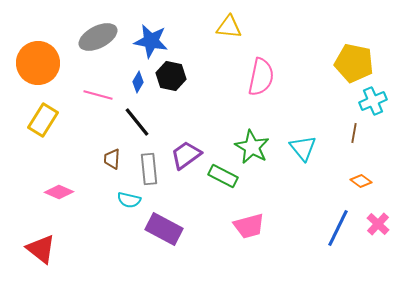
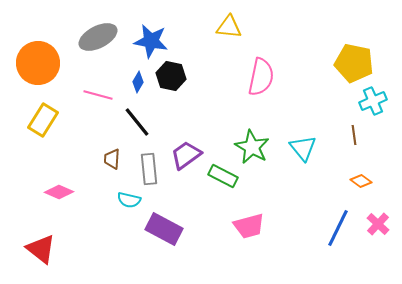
brown line: moved 2 px down; rotated 18 degrees counterclockwise
